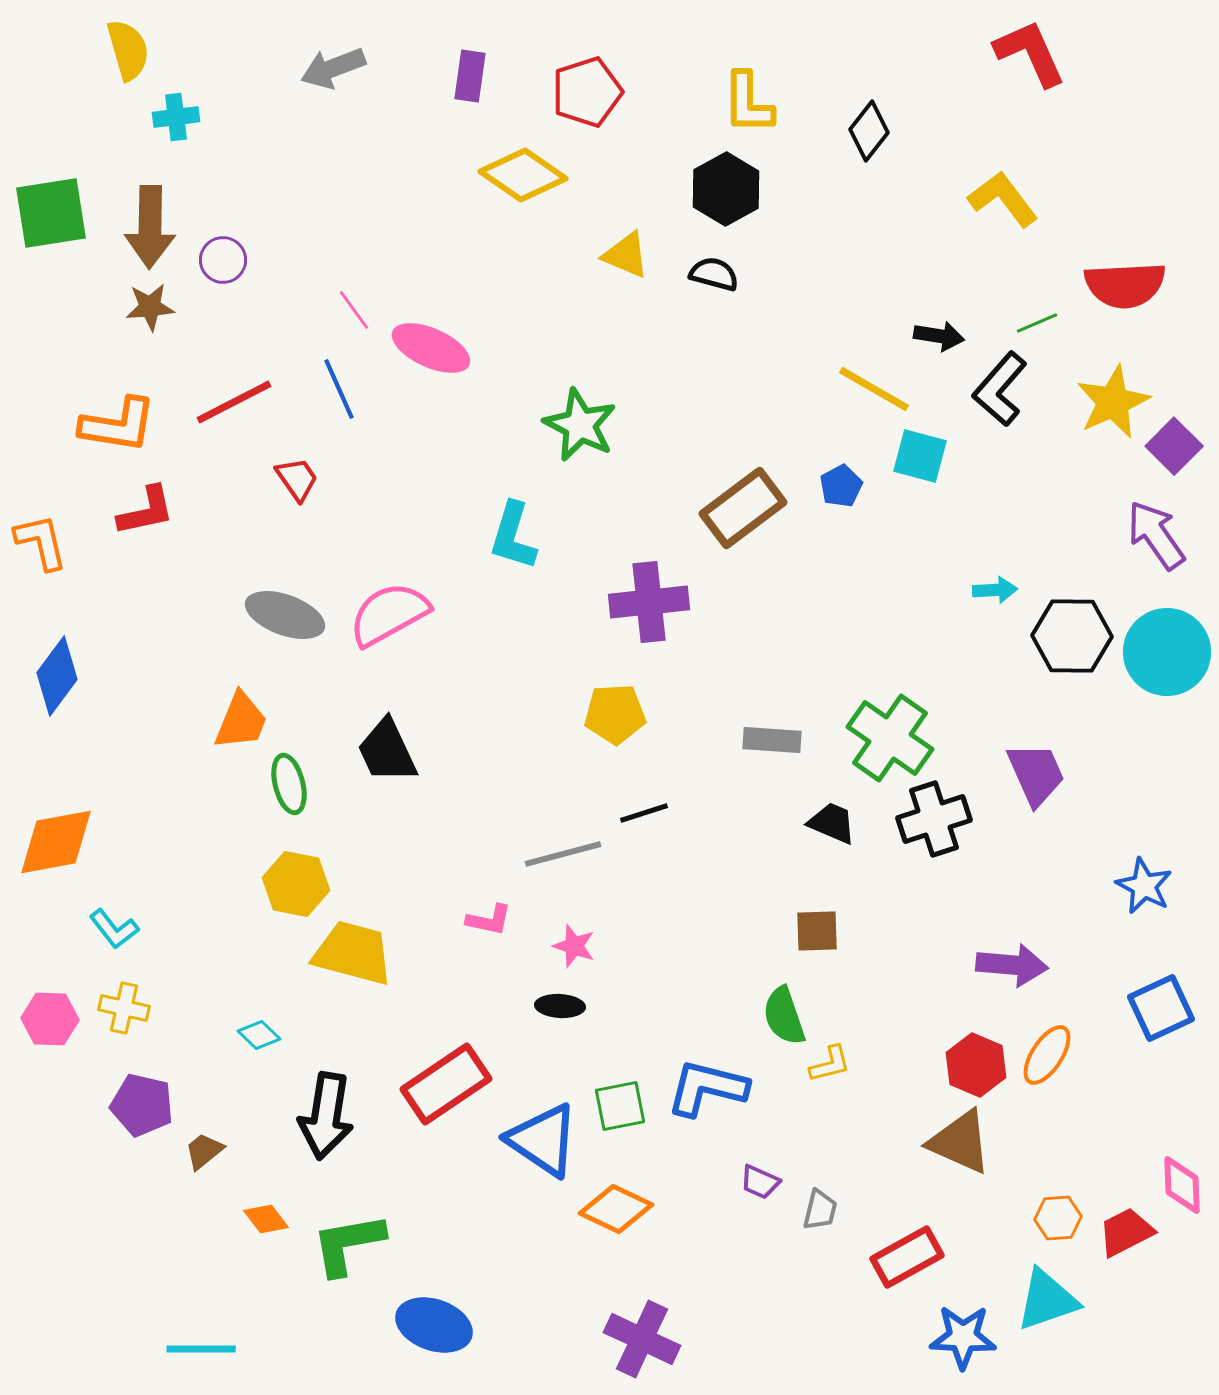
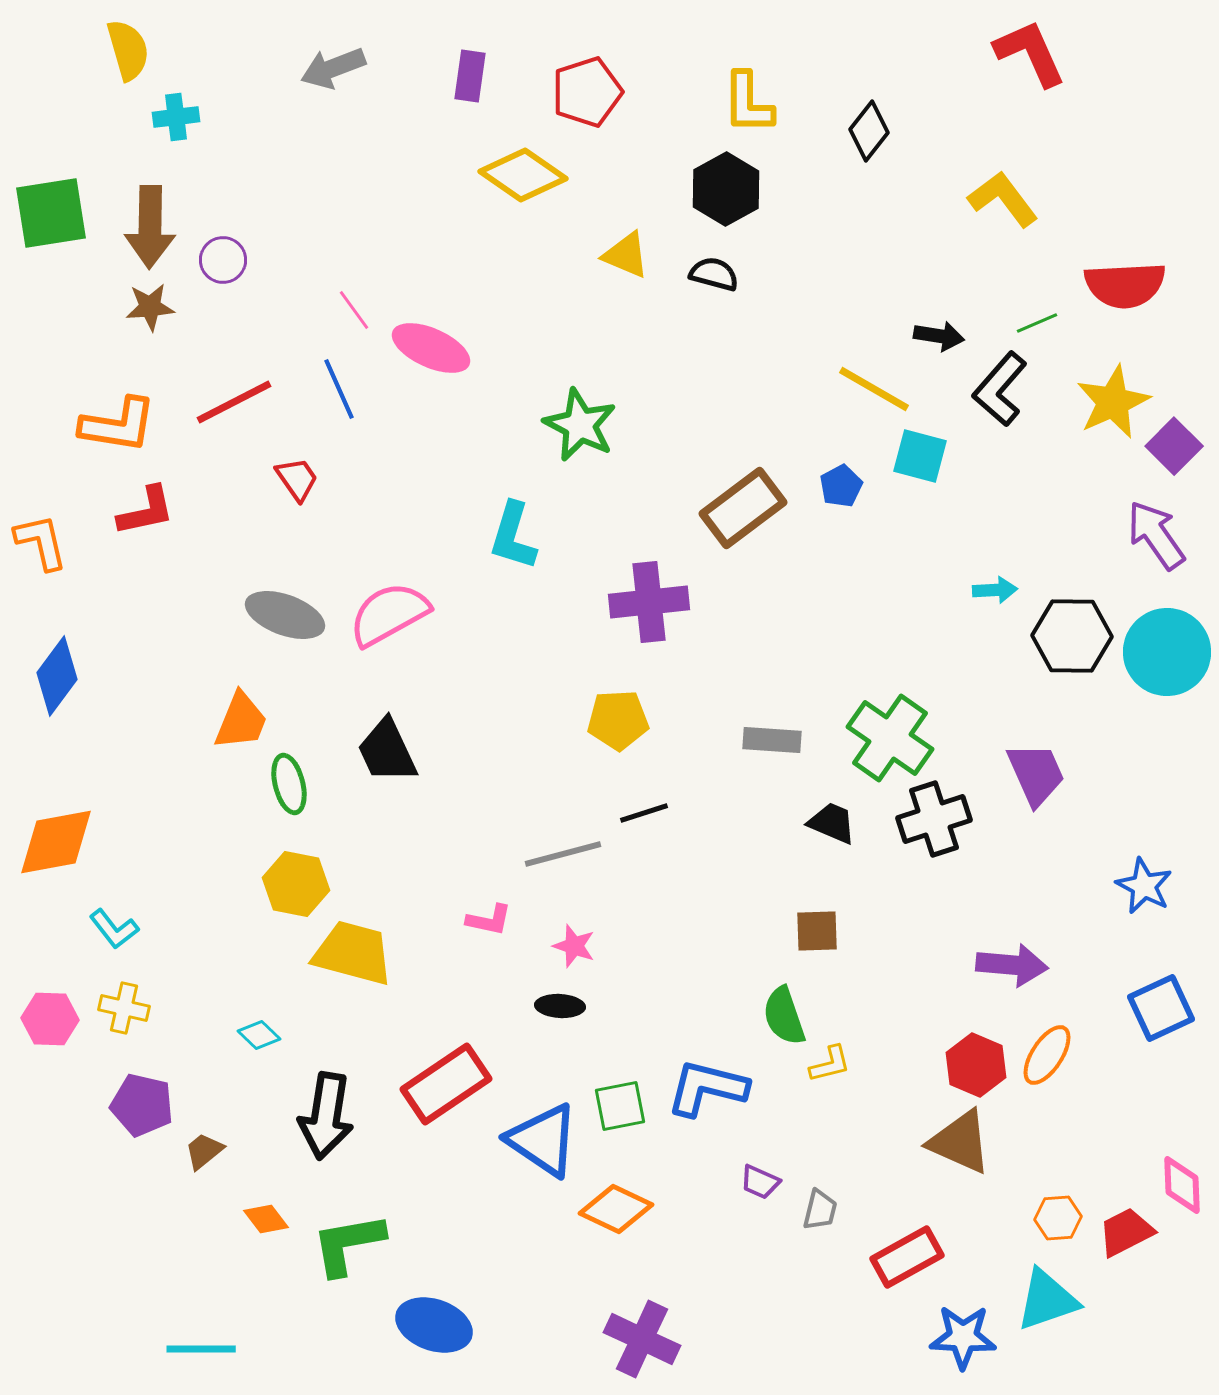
yellow pentagon at (615, 714): moved 3 px right, 6 px down
